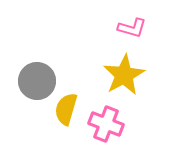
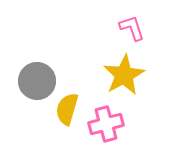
pink L-shape: rotated 124 degrees counterclockwise
yellow semicircle: moved 1 px right
pink cross: rotated 36 degrees counterclockwise
